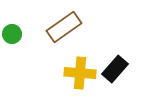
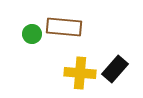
brown rectangle: rotated 40 degrees clockwise
green circle: moved 20 px right
